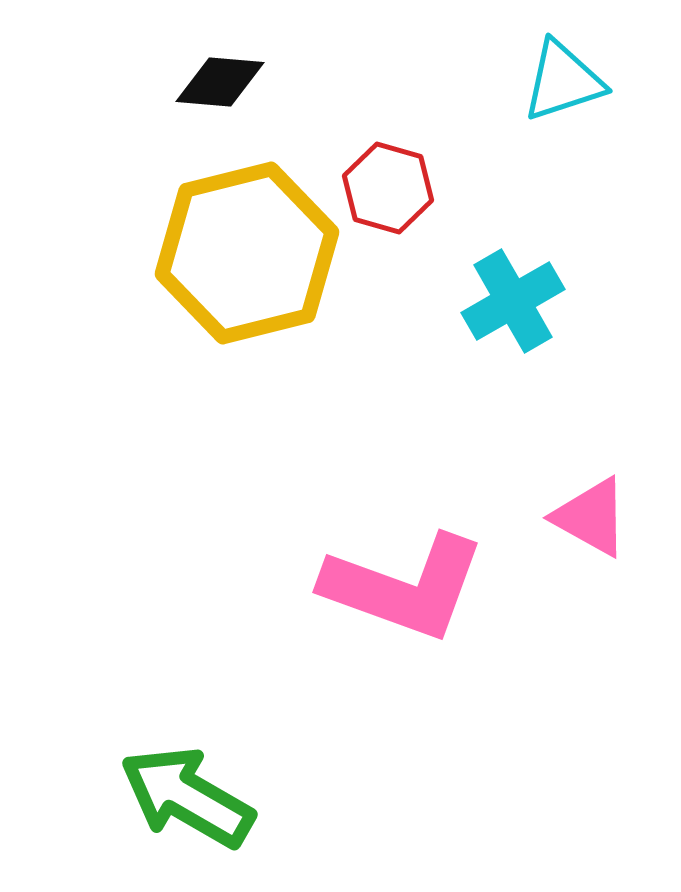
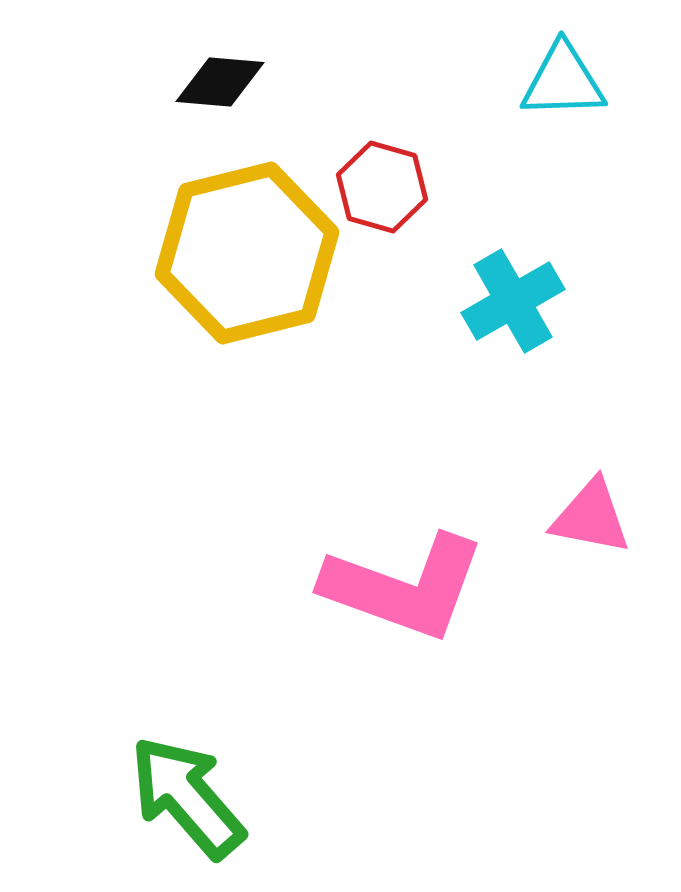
cyan triangle: rotated 16 degrees clockwise
red hexagon: moved 6 px left, 1 px up
pink triangle: rotated 18 degrees counterclockwise
green arrow: rotated 19 degrees clockwise
